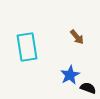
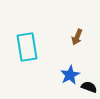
brown arrow: rotated 63 degrees clockwise
black semicircle: moved 1 px right, 1 px up
